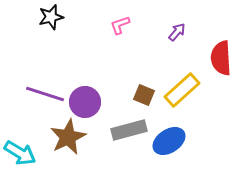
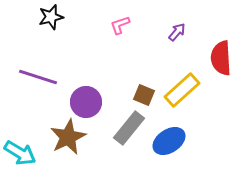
purple line: moved 7 px left, 17 px up
purple circle: moved 1 px right
gray rectangle: moved 2 px up; rotated 36 degrees counterclockwise
